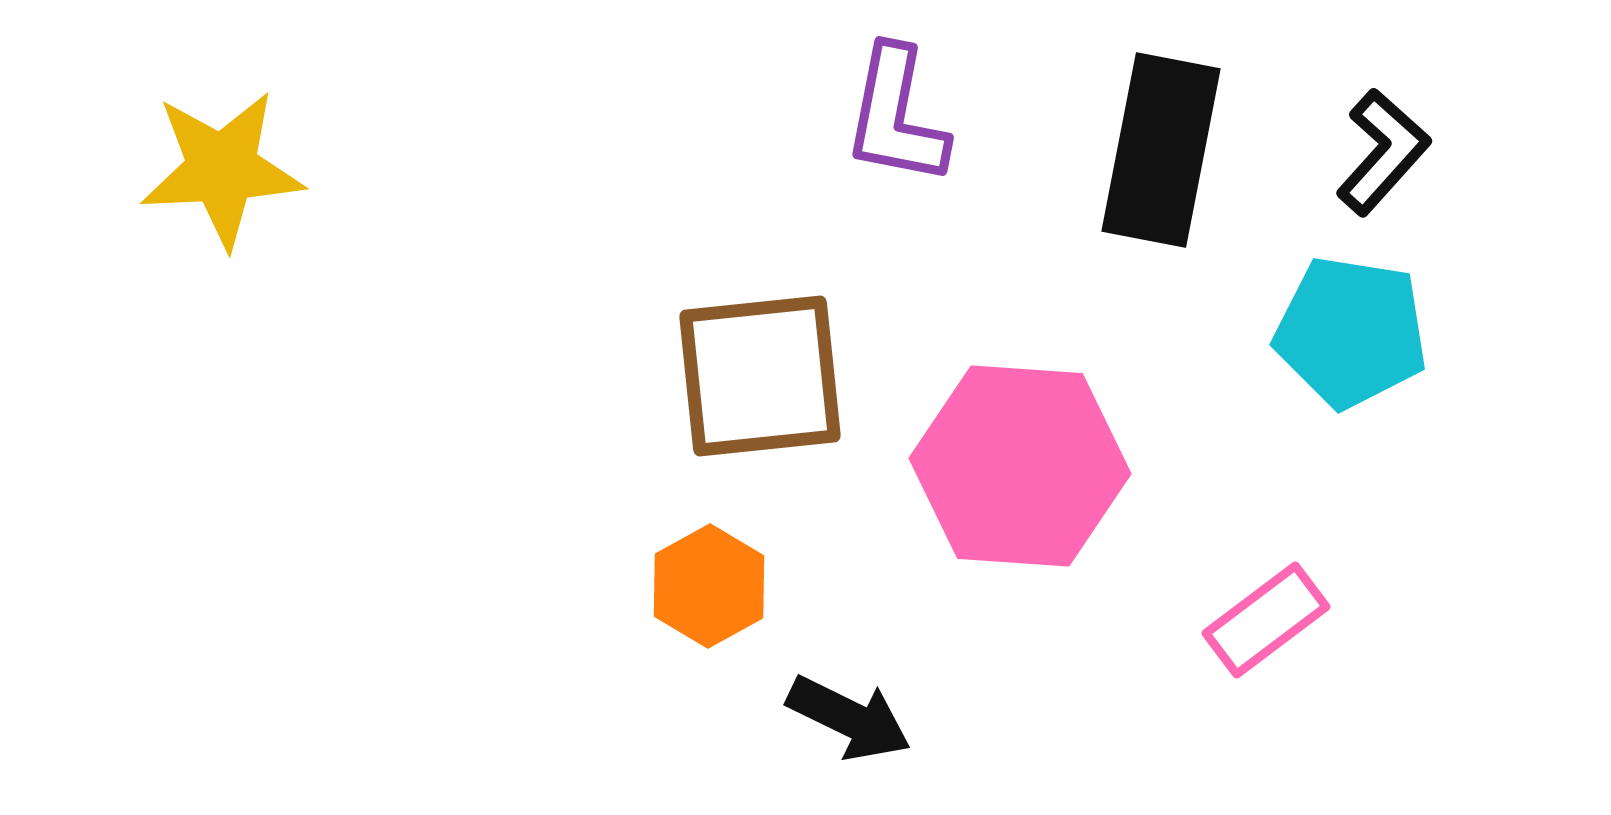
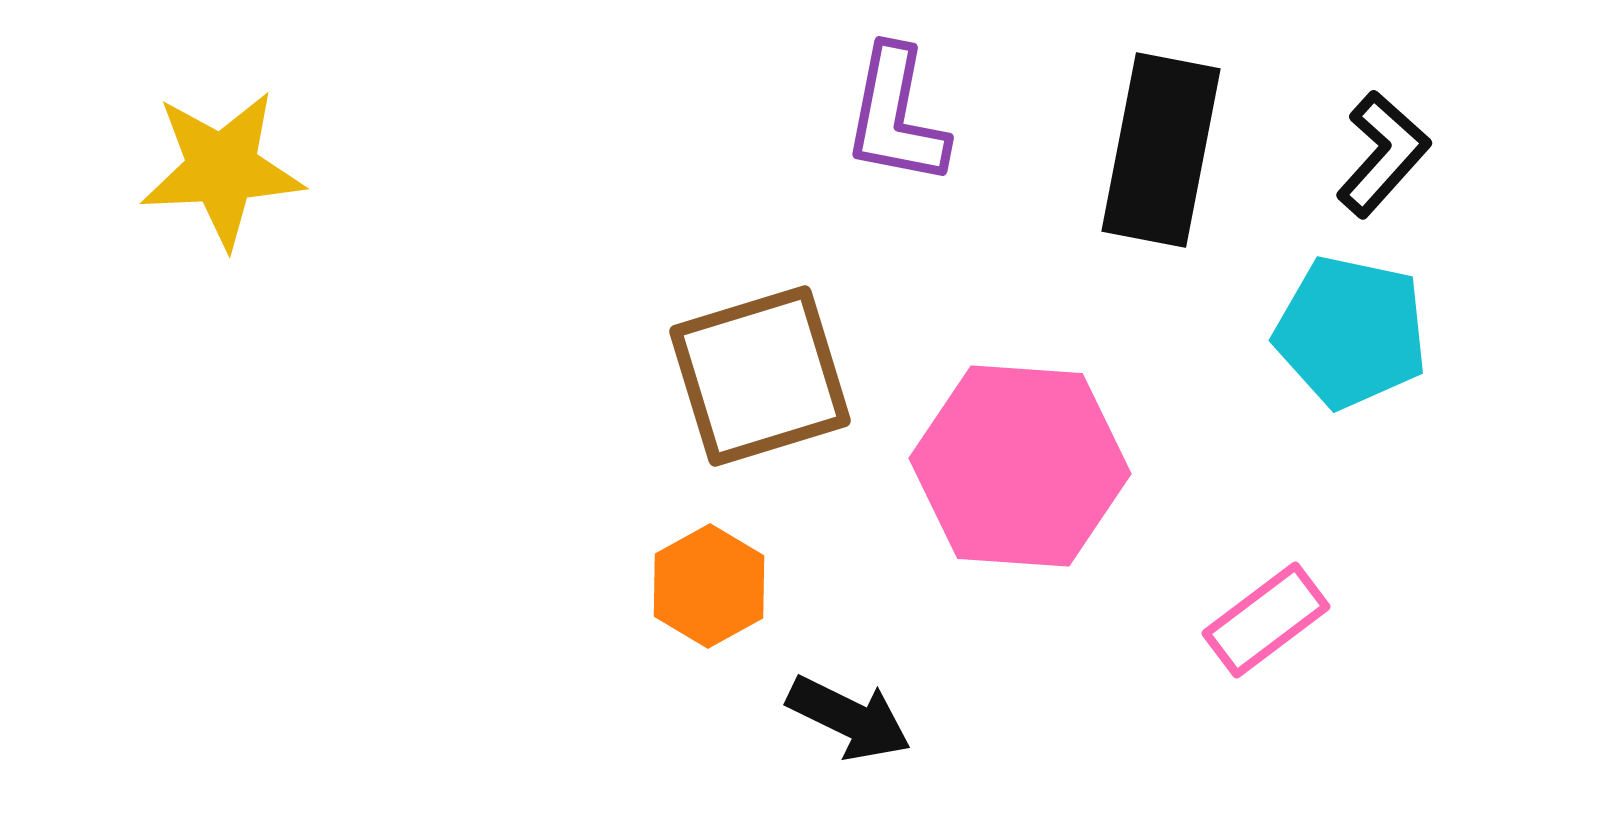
black L-shape: moved 2 px down
cyan pentagon: rotated 3 degrees clockwise
brown square: rotated 11 degrees counterclockwise
